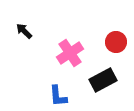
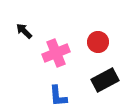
red circle: moved 18 px left
pink cross: moved 14 px left; rotated 12 degrees clockwise
black rectangle: moved 2 px right
